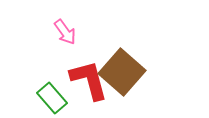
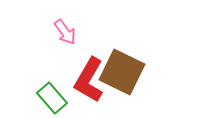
brown square: rotated 15 degrees counterclockwise
red L-shape: rotated 135 degrees counterclockwise
